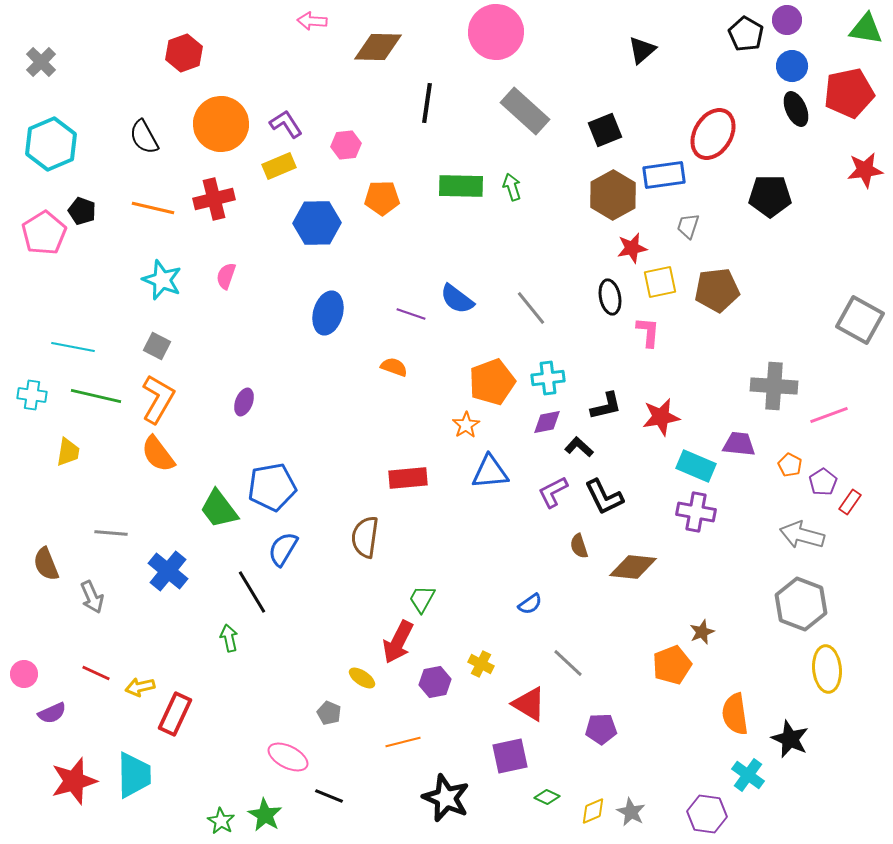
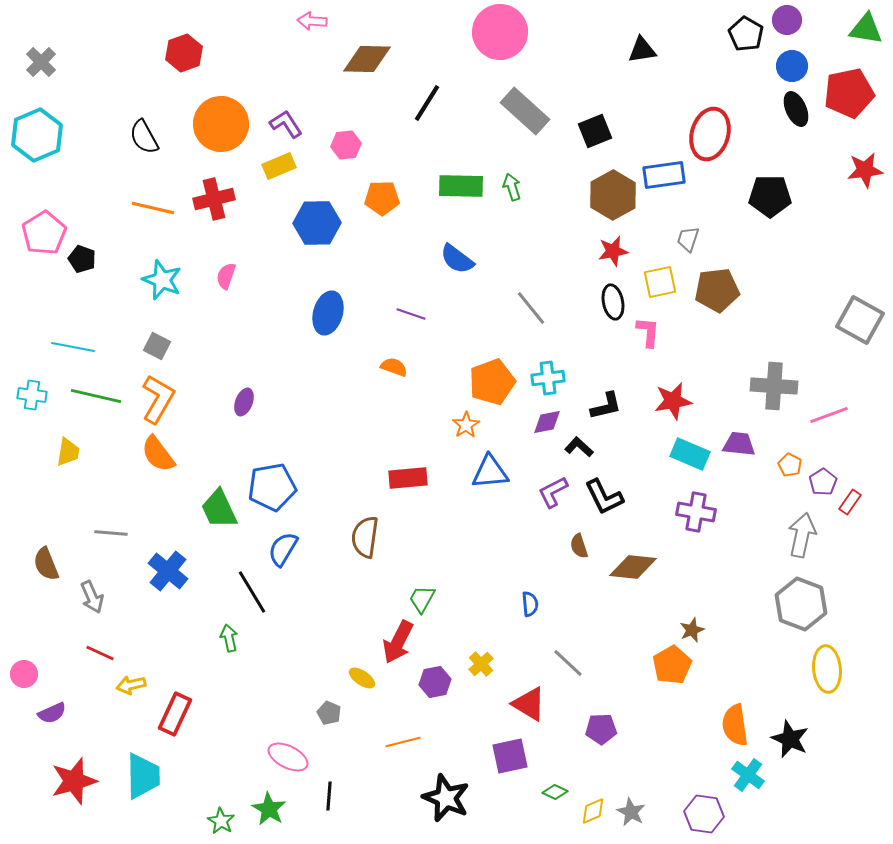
pink circle at (496, 32): moved 4 px right
brown diamond at (378, 47): moved 11 px left, 12 px down
black triangle at (642, 50): rotated 32 degrees clockwise
black line at (427, 103): rotated 24 degrees clockwise
black square at (605, 130): moved 10 px left, 1 px down
red ellipse at (713, 134): moved 3 px left; rotated 15 degrees counterclockwise
cyan hexagon at (51, 144): moved 14 px left, 9 px up
black pentagon at (82, 211): moved 48 px down
gray trapezoid at (688, 226): moved 13 px down
red star at (632, 248): moved 19 px left, 3 px down
black ellipse at (610, 297): moved 3 px right, 5 px down
blue semicircle at (457, 299): moved 40 px up
red star at (661, 417): moved 12 px right, 16 px up
cyan rectangle at (696, 466): moved 6 px left, 12 px up
green trapezoid at (219, 509): rotated 12 degrees clockwise
gray arrow at (802, 535): rotated 87 degrees clockwise
blue semicircle at (530, 604): rotated 60 degrees counterclockwise
brown star at (702, 632): moved 10 px left, 2 px up
yellow cross at (481, 664): rotated 20 degrees clockwise
orange pentagon at (672, 665): rotated 9 degrees counterclockwise
red line at (96, 673): moved 4 px right, 20 px up
yellow arrow at (140, 687): moved 9 px left, 2 px up
orange semicircle at (735, 714): moved 11 px down
cyan trapezoid at (134, 775): moved 9 px right, 1 px down
black line at (329, 796): rotated 72 degrees clockwise
green diamond at (547, 797): moved 8 px right, 5 px up
purple hexagon at (707, 814): moved 3 px left
green star at (265, 815): moved 4 px right, 6 px up
